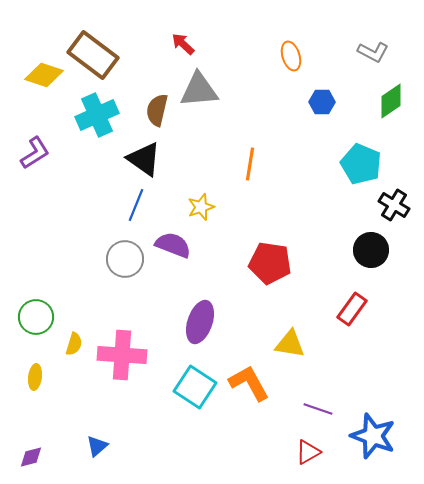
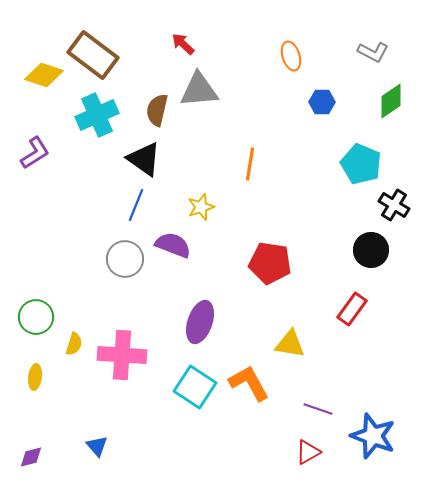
blue triangle: rotated 30 degrees counterclockwise
